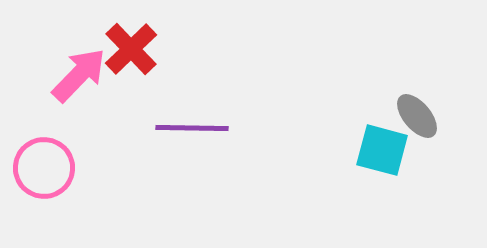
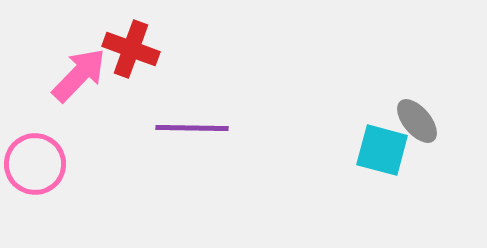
red cross: rotated 26 degrees counterclockwise
gray ellipse: moved 5 px down
pink circle: moved 9 px left, 4 px up
